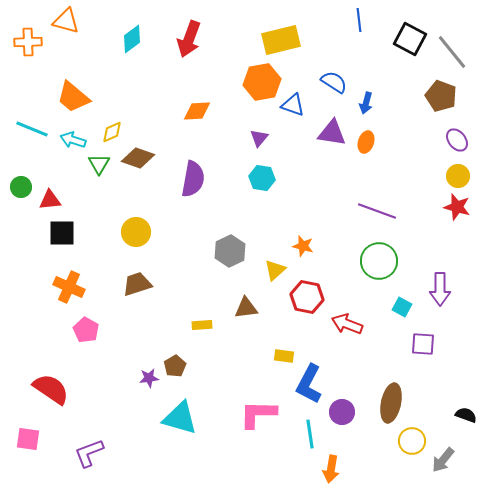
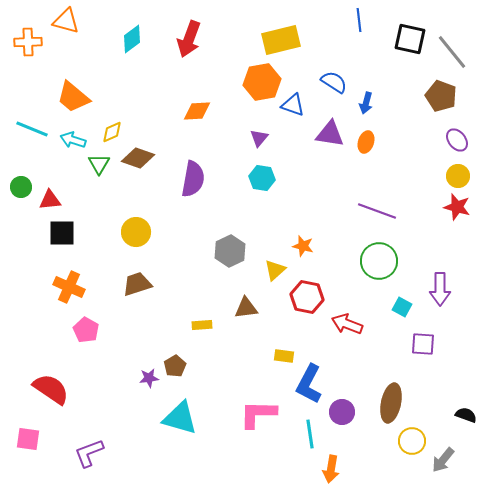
black square at (410, 39): rotated 16 degrees counterclockwise
purple triangle at (332, 133): moved 2 px left, 1 px down
